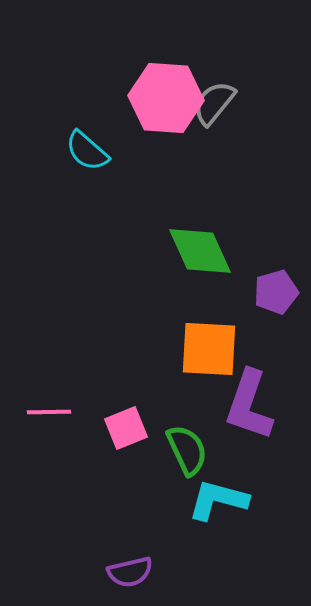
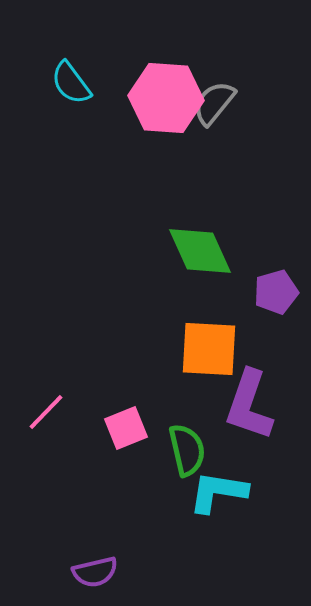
cyan semicircle: moved 16 px left, 68 px up; rotated 12 degrees clockwise
pink line: moved 3 px left; rotated 45 degrees counterclockwise
green semicircle: rotated 12 degrees clockwise
cyan L-shape: moved 8 px up; rotated 6 degrees counterclockwise
purple semicircle: moved 35 px left
